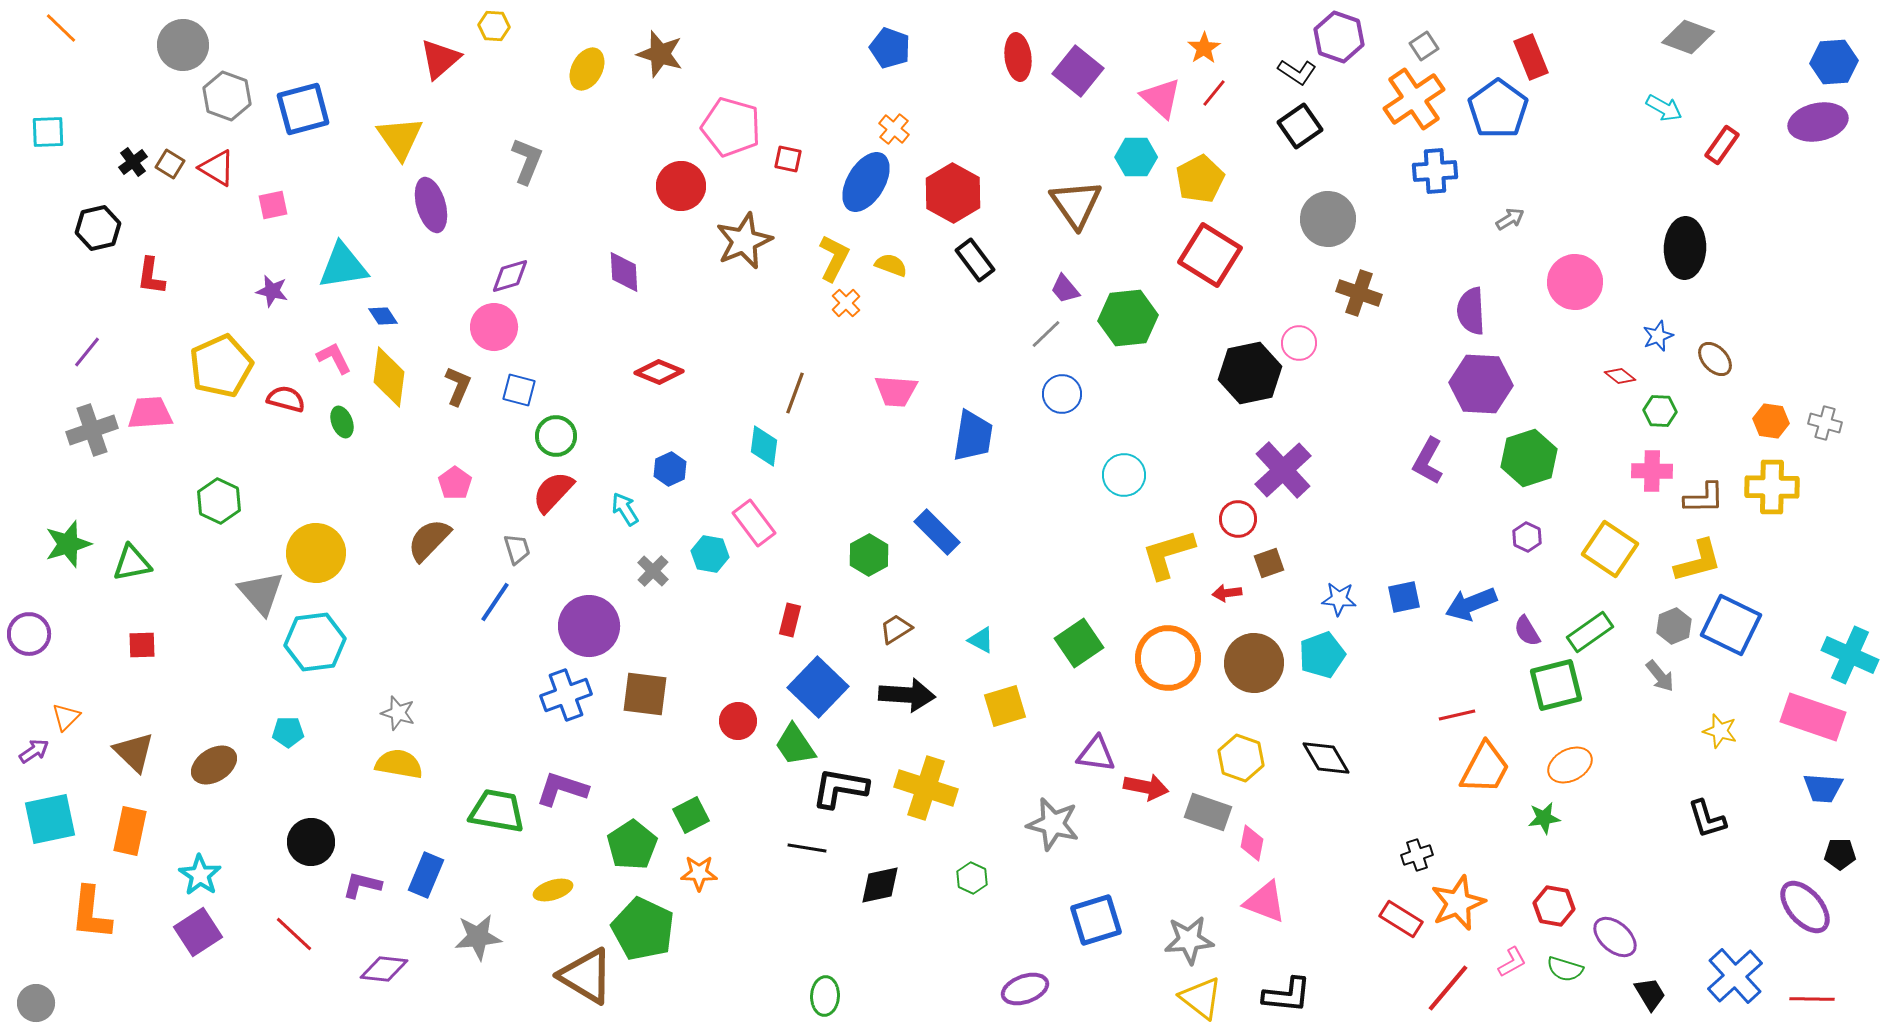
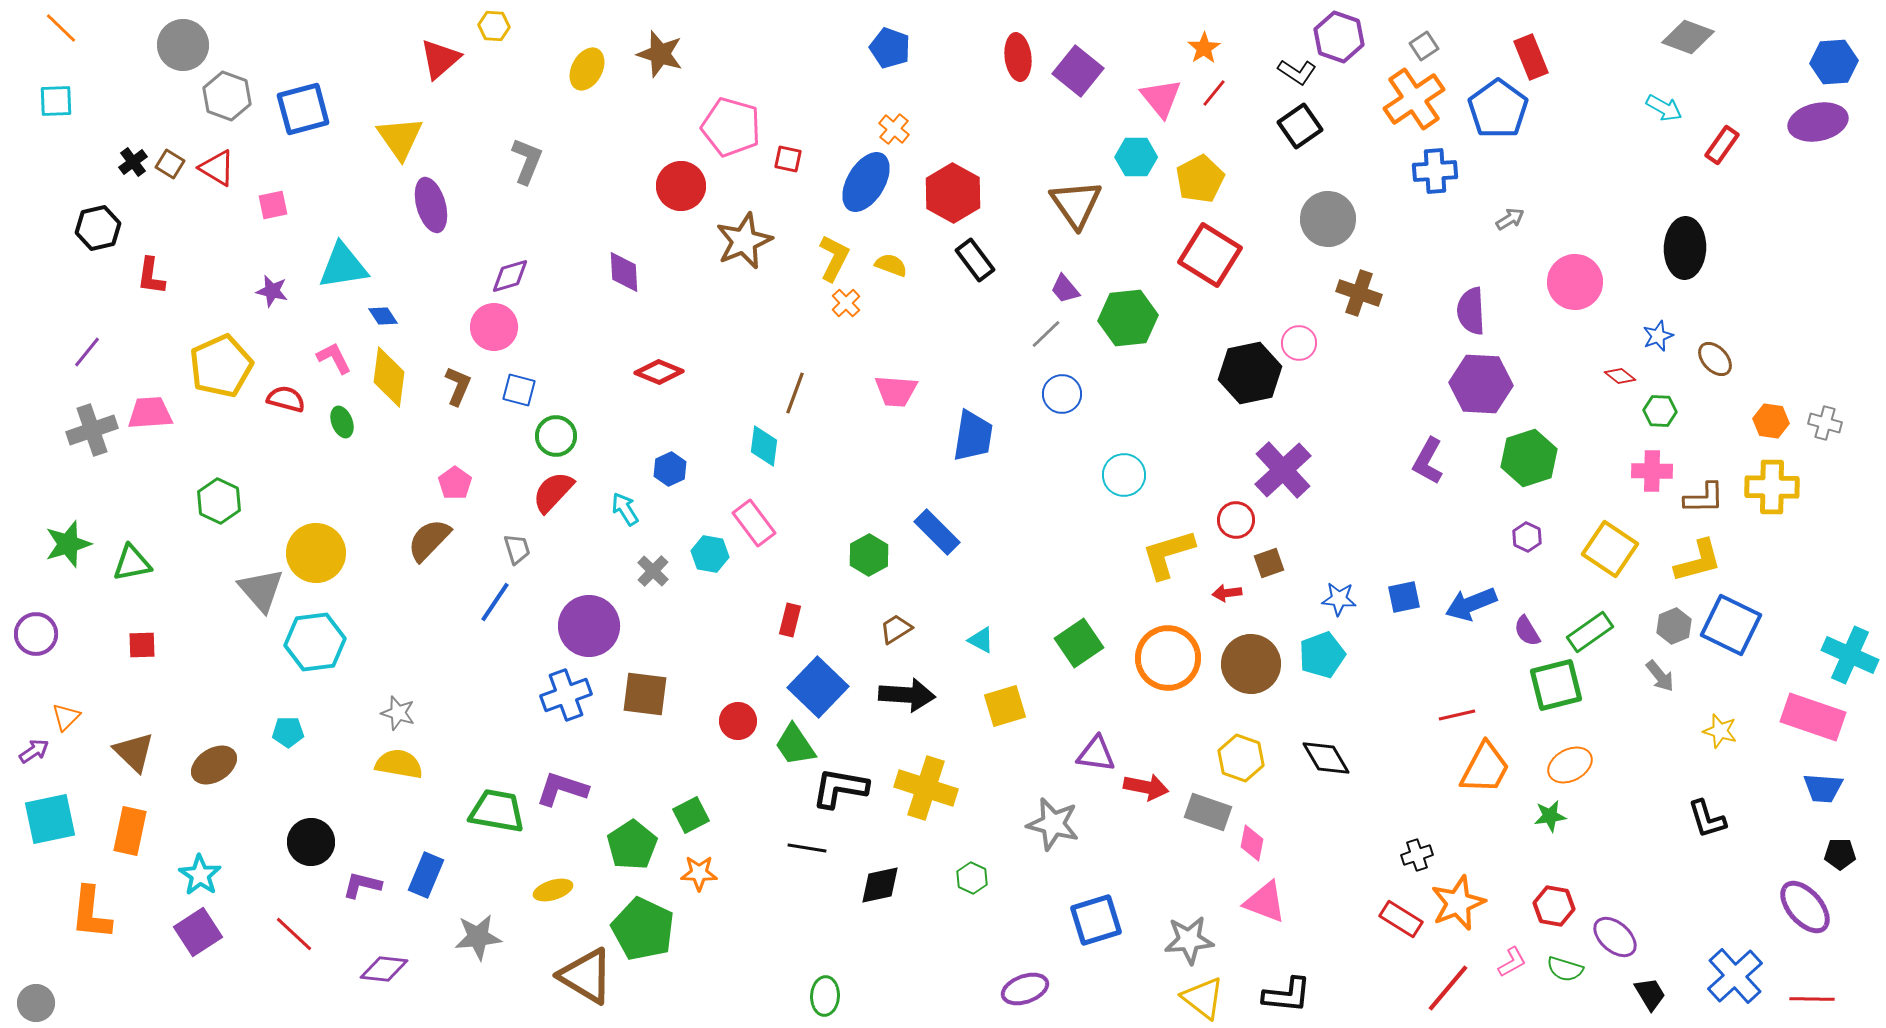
pink triangle at (1161, 98): rotated 9 degrees clockwise
cyan square at (48, 132): moved 8 px right, 31 px up
red circle at (1238, 519): moved 2 px left, 1 px down
gray triangle at (261, 593): moved 3 px up
purple circle at (29, 634): moved 7 px right
brown circle at (1254, 663): moved 3 px left, 1 px down
green star at (1544, 818): moved 6 px right, 2 px up
yellow triangle at (1201, 998): moved 2 px right
